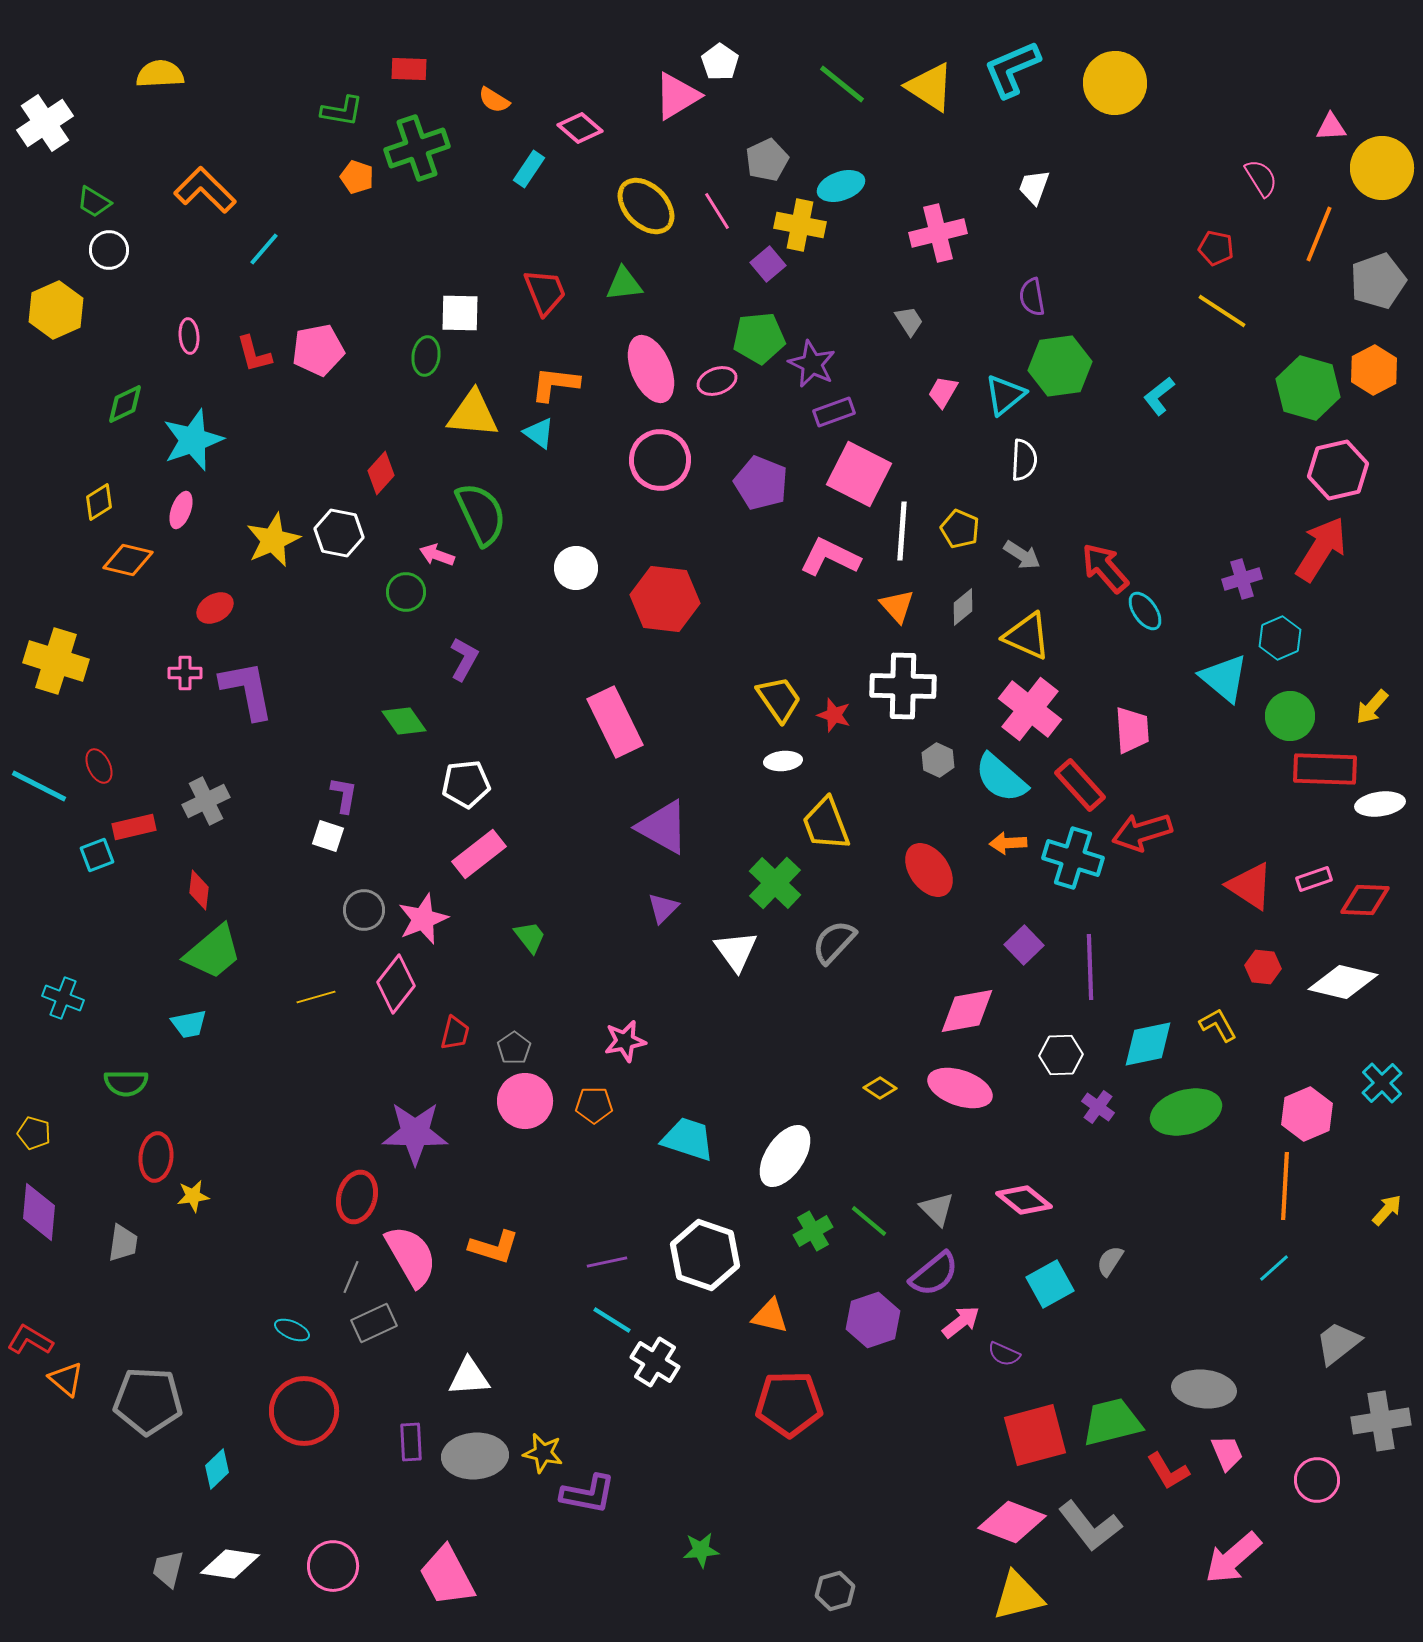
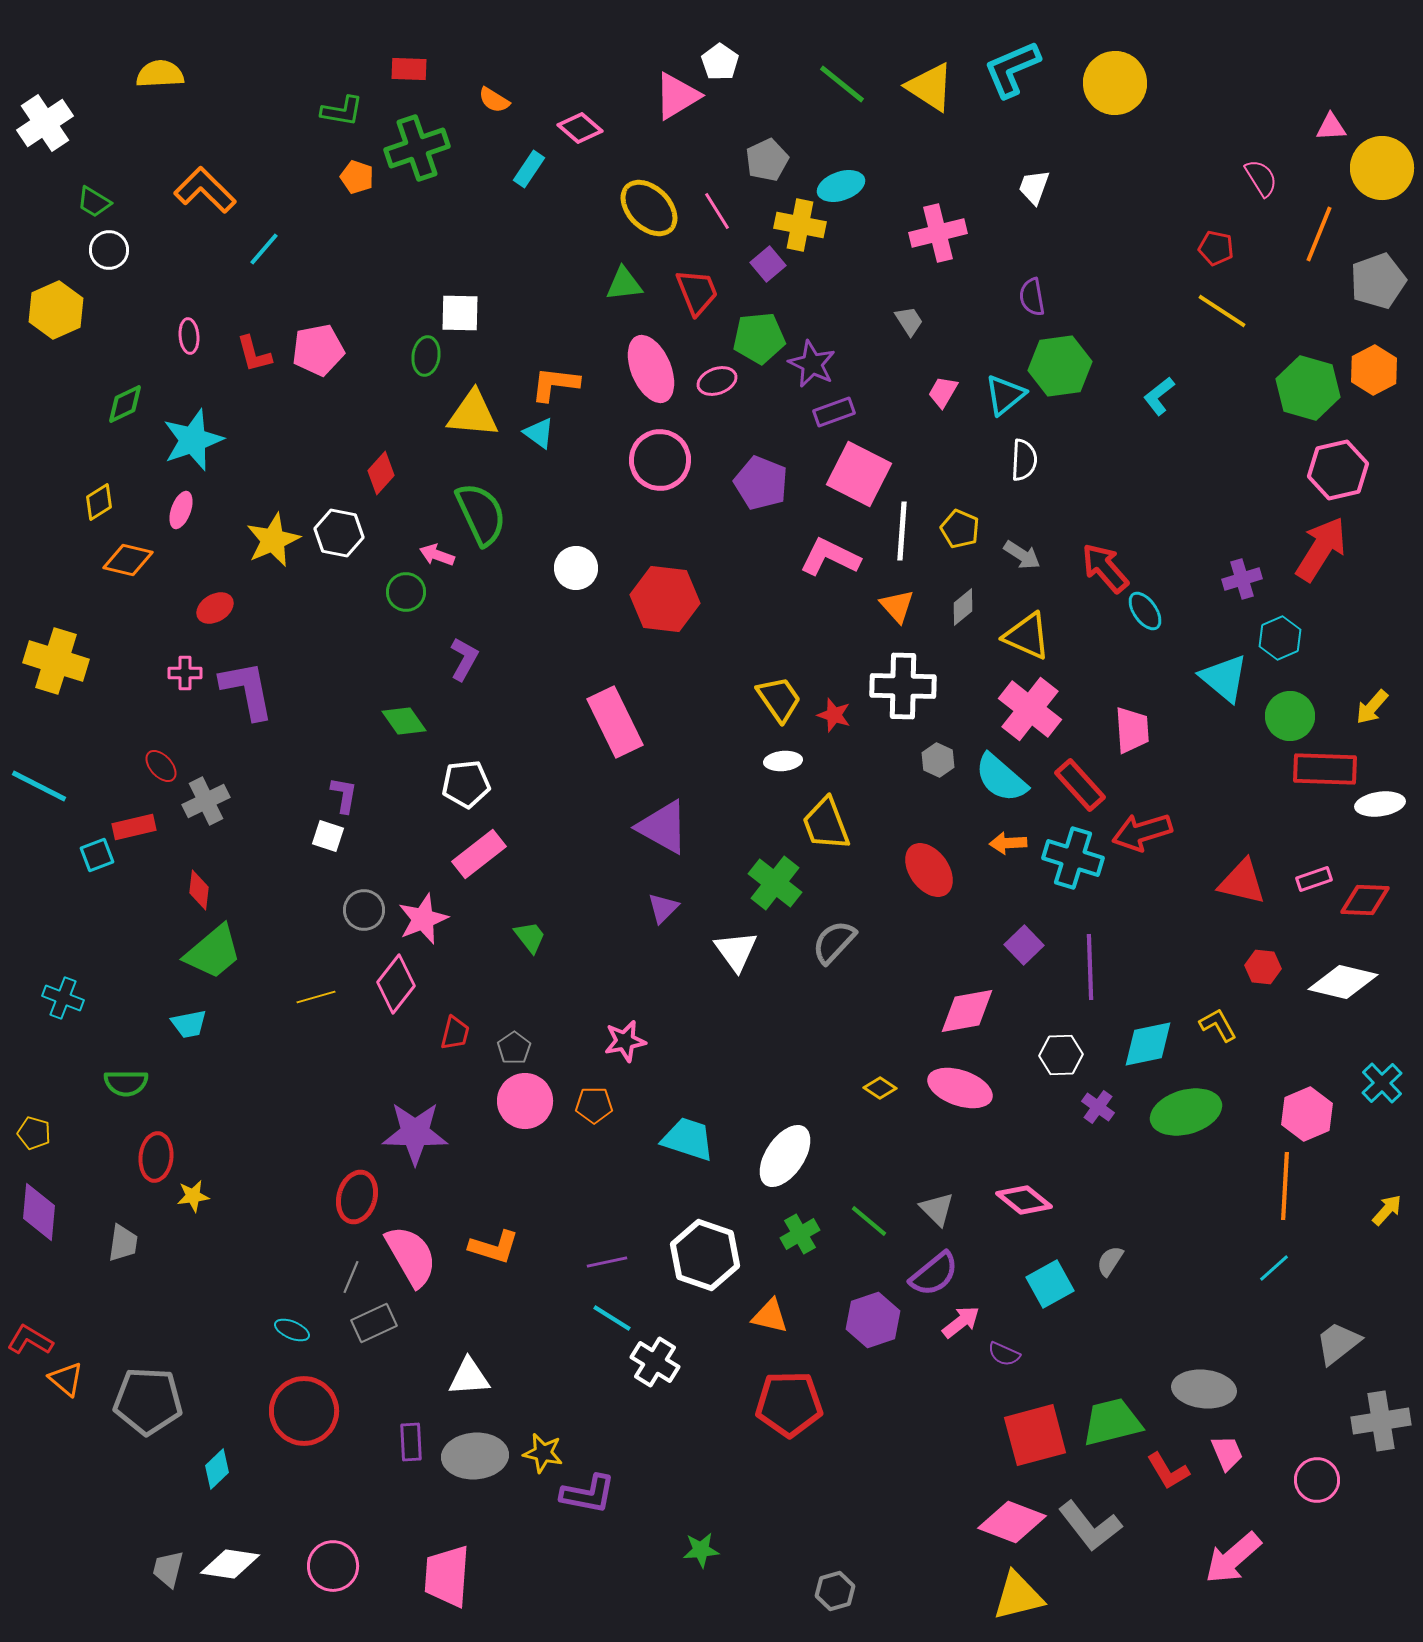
yellow ellipse at (646, 206): moved 3 px right, 2 px down
red trapezoid at (545, 292): moved 152 px right
red ellipse at (99, 766): moved 62 px right; rotated 16 degrees counterclockwise
green cross at (775, 883): rotated 6 degrees counterclockwise
red triangle at (1250, 886): moved 8 px left, 4 px up; rotated 20 degrees counterclockwise
green cross at (813, 1231): moved 13 px left, 3 px down
cyan line at (612, 1320): moved 2 px up
pink trapezoid at (447, 1576): rotated 32 degrees clockwise
